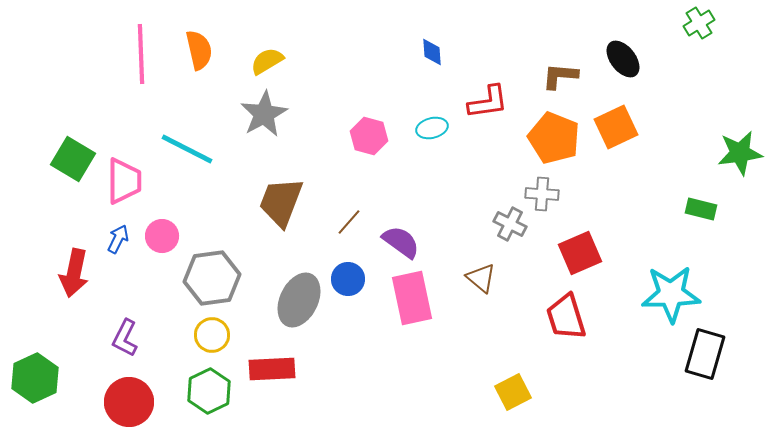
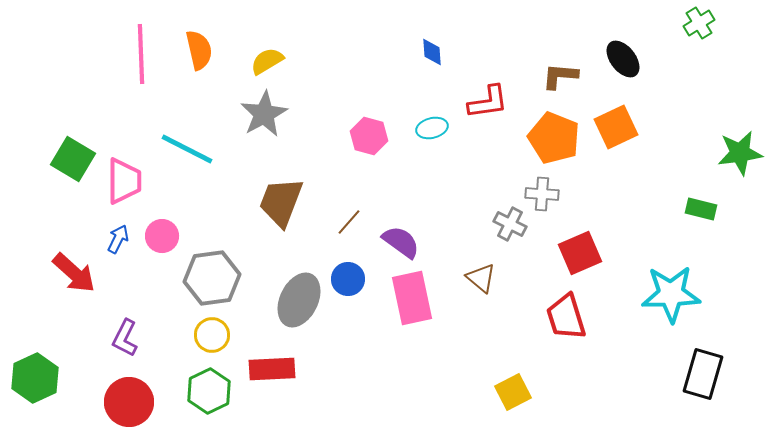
red arrow at (74, 273): rotated 60 degrees counterclockwise
black rectangle at (705, 354): moved 2 px left, 20 px down
